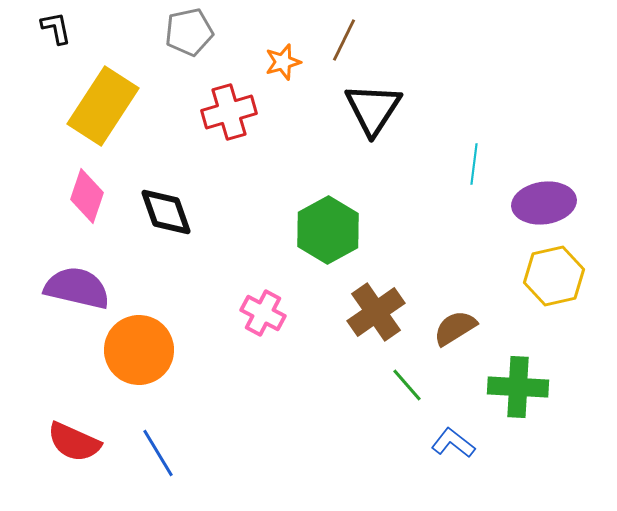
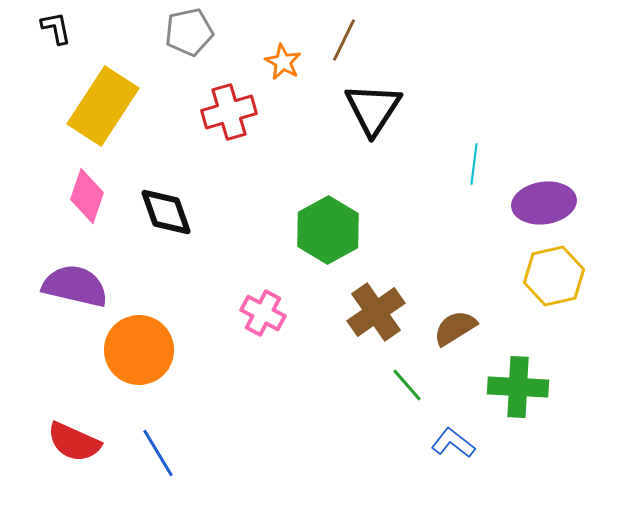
orange star: rotated 27 degrees counterclockwise
purple semicircle: moved 2 px left, 2 px up
